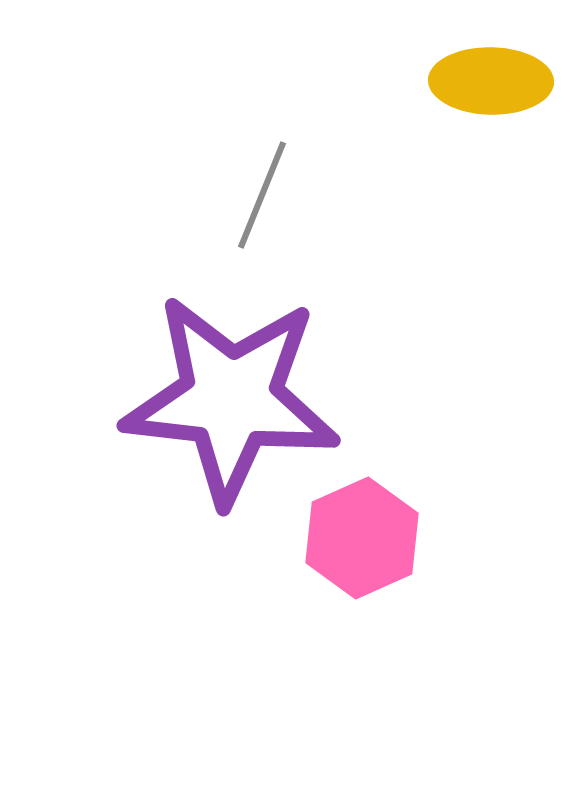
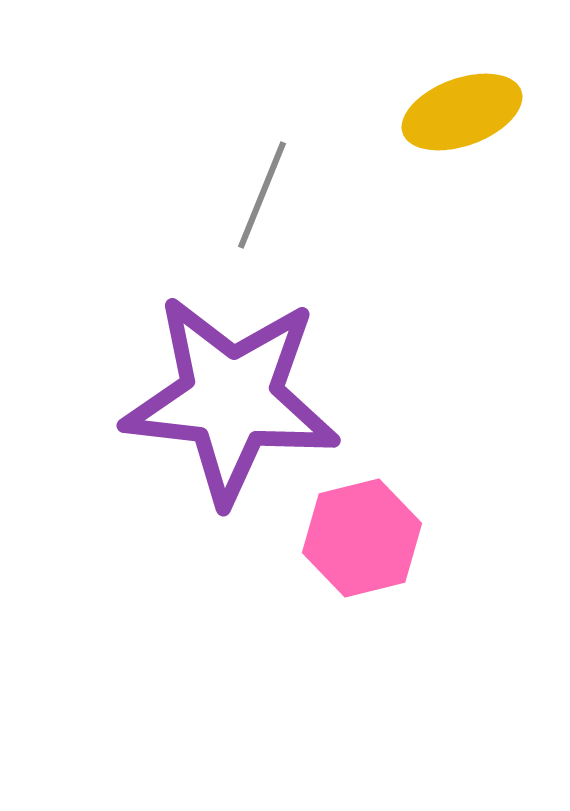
yellow ellipse: moved 29 px left, 31 px down; rotated 21 degrees counterclockwise
pink hexagon: rotated 10 degrees clockwise
